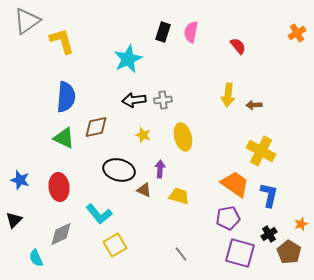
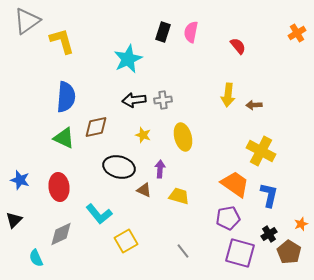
black ellipse: moved 3 px up
yellow square: moved 11 px right, 4 px up
gray line: moved 2 px right, 3 px up
